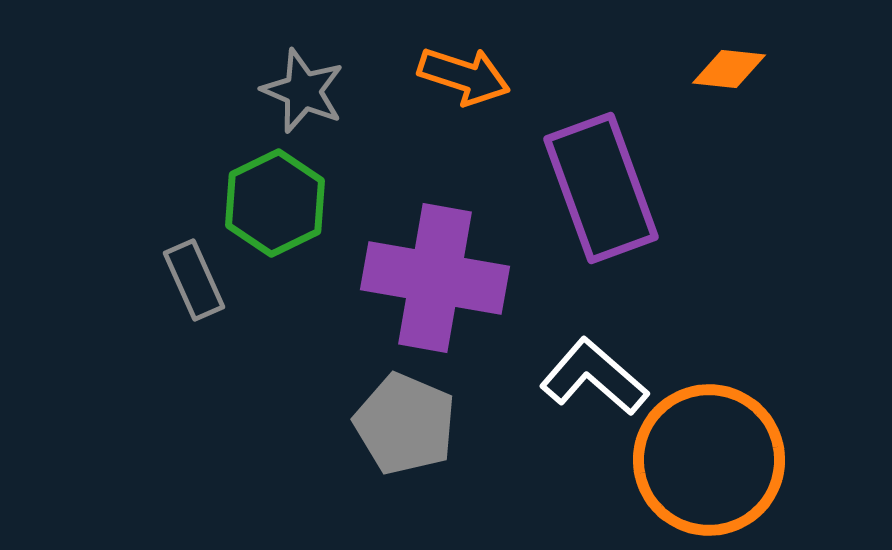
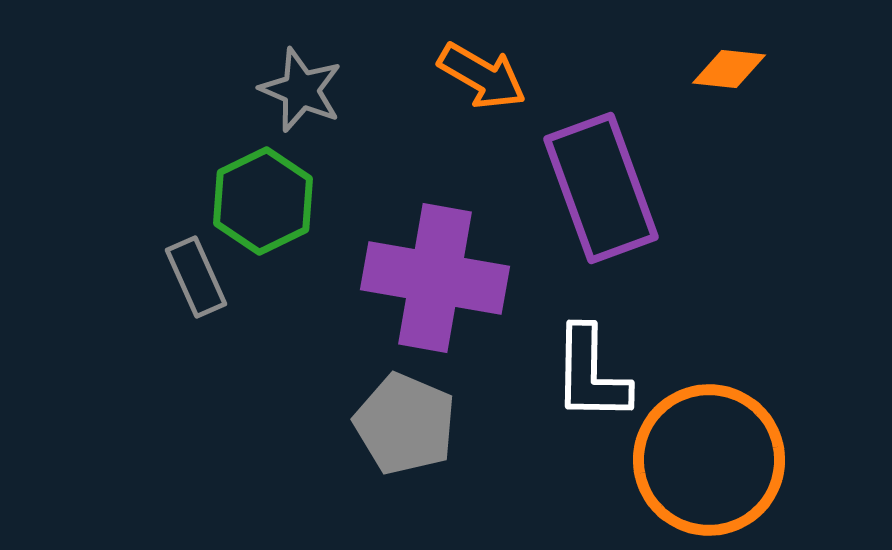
orange arrow: moved 18 px right; rotated 12 degrees clockwise
gray star: moved 2 px left, 1 px up
green hexagon: moved 12 px left, 2 px up
gray rectangle: moved 2 px right, 3 px up
white L-shape: moved 3 px left, 3 px up; rotated 130 degrees counterclockwise
